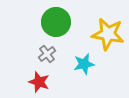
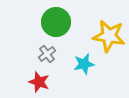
yellow star: moved 1 px right, 2 px down
